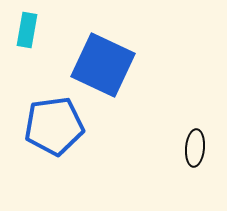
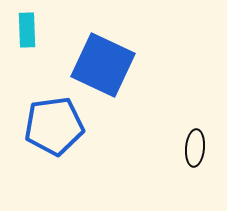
cyan rectangle: rotated 12 degrees counterclockwise
